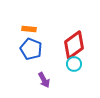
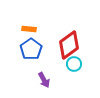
red diamond: moved 5 px left
blue pentagon: rotated 15 degrees clockwise
